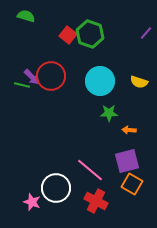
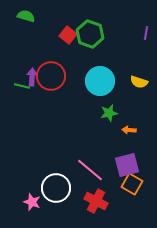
purple line: rotated 32 degrees counterclockwise
purple arrow: rotated 132 degrees counterclockwise
green line: moved 1 px down
green star: rotated 12 degrees counterclockwise
purple square: moved 4 px down
